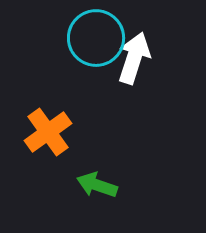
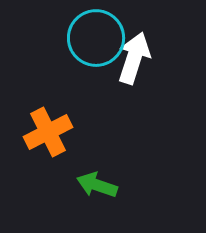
orange cross: rotated 9 degrees clockwise
